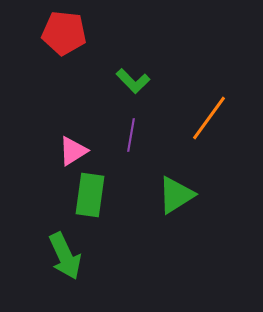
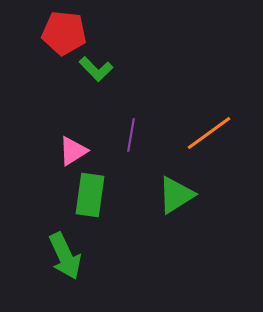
green L-shape: moved 37 px left, 12 px up
orange line: moved 15 px down; rotated 18 degrees clockwise
